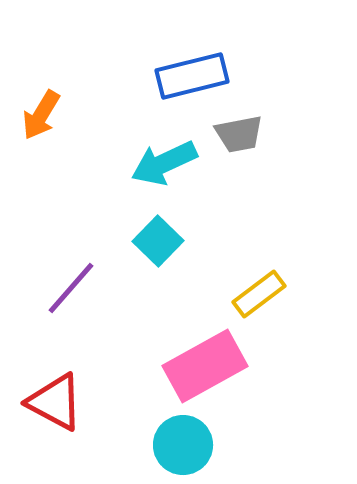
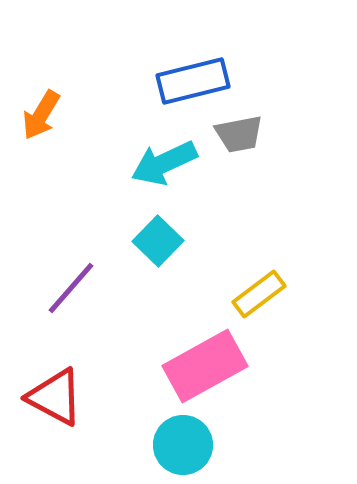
blue rectangle: moved 1 px right, 5 px down
red triangle: moved 5 px up
